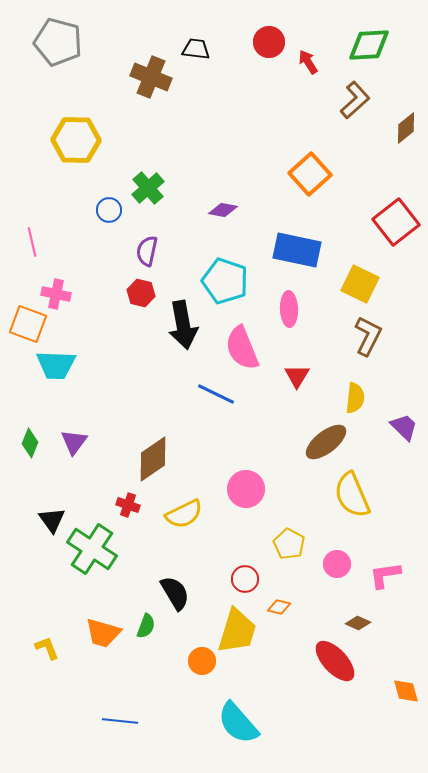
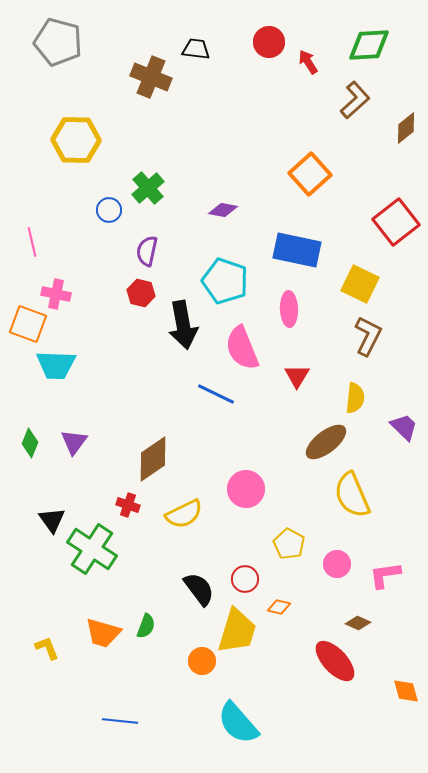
black semicircle at (175, 593): moved 24 px right, 4 px up; rotated 6 degrees counterclockwise
